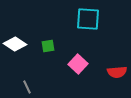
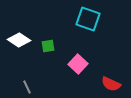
cyan square: rotated 15 degrees clockwise
white diamond: moved 4 px right, 4 px up
red semicircle: moved 6 px left, 12 px down; rotated 30 degrees clockwise
